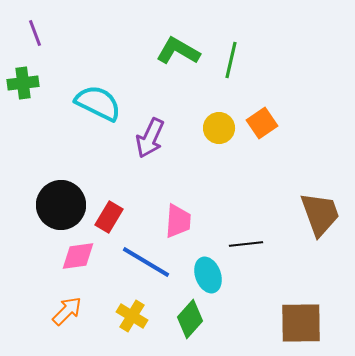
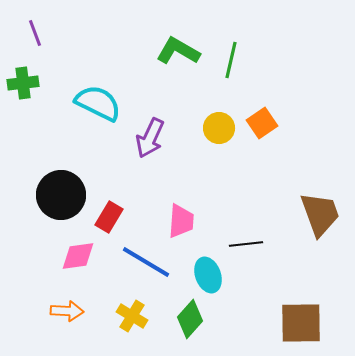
black circle: moved 10 px up
pink trapezoid: moved 3 px right
orange arrow: rotated 48 degrees clockwise
